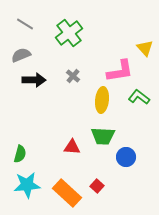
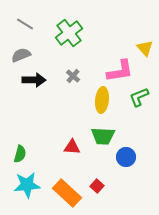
green L-shape: rotated 60 degrees counterclockwise
